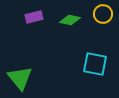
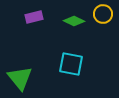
green diamond: moved 4 px right, 1 px down; rotated 15 degrees clockwise
cyan square: moved 24 px left
